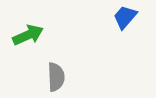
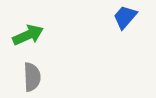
gray semicircle: moved 24 px left
